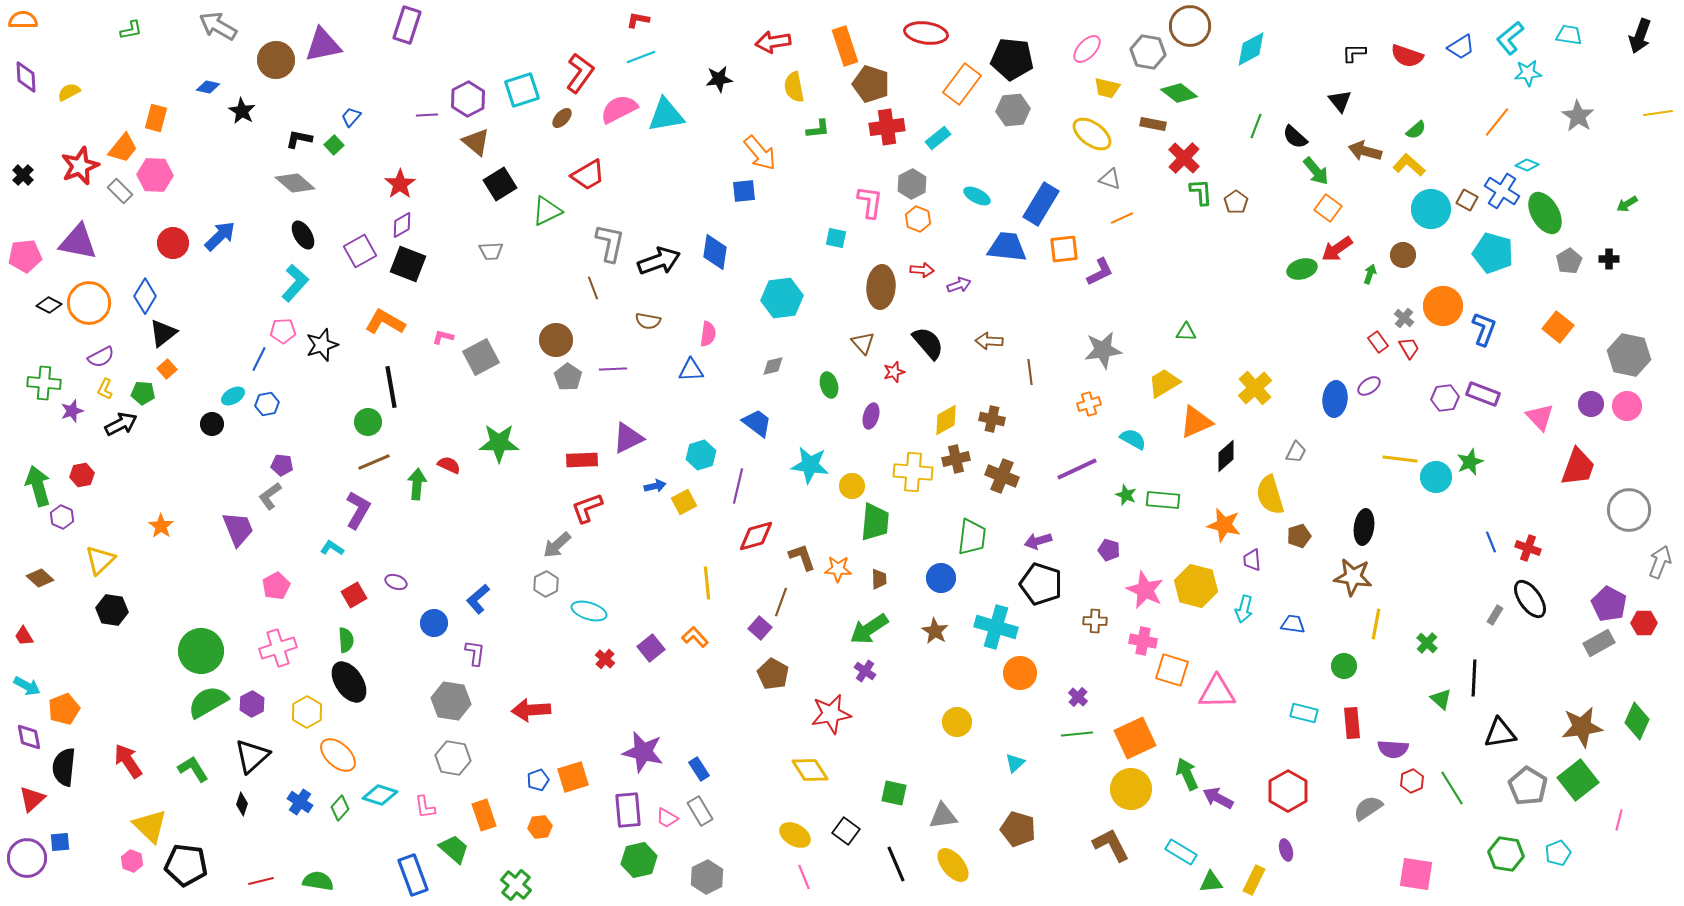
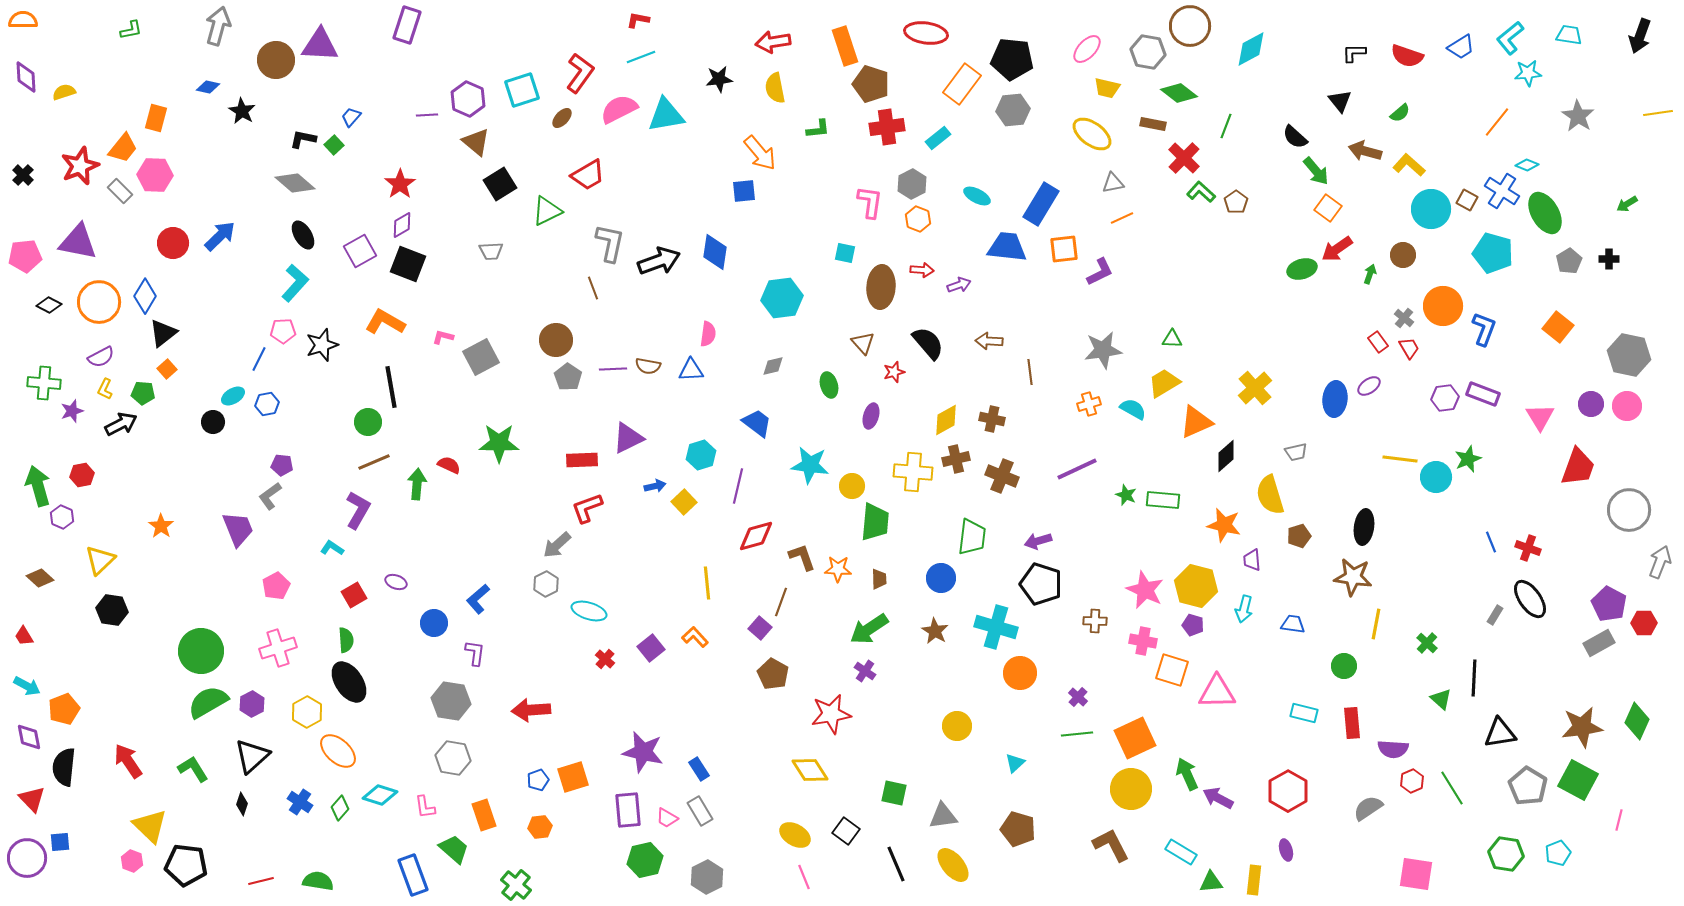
gray arrow at (218, 26): rotated 75 degrees clockwise
purple triangle at (323, 45): moved 3 px left; rotated 15 degrees clockwise
yellow semicircle at (794, 87): moved 19 px left, 1 px down
yellow semicircle at (69, 92): moved 5 px left; rotated 10 degrees clockwise
purple hexagon at (468, 99): rotated 8 degrees counterclockwise
green line at (1256, 126): moved 30 px left
green semicircle at (1416, 130): moved 16 px left, 17 px up
black L-shape at (299, 139): moved 4 px right
gray triangle at (1110, 179): moved 3 px right, 4 px down; rotated 30 degrees counterclockwise
green L-shape at (1201, 192): rotated 44 degrees counterclockwise
cyan square at (836, 238): moved 9 px right, 15 px down
orange circle at (89, 303): moved 10 px right, 1 px up
brown semicircle at (648, 321): moved 45 px down
green triangle at (1186, 332): moved 14 px left, 7 px down
pink triangle at (1540, 417): rotated 12 degrees clockwise
black circle at (212, 424): moved 1 px right, 2 px up
cyan semicircle at (1133, 439): moved 30 px up
gray trapezoid at (1296, 452): rotated 50 degrees clockwise
green star at (1470, 462): moved 2 px left, 3 px up
yellow square at (684, 502): rotated 15 degrees counterclockwise
purple pentagon at (1109, 550): moved 84 px right, 75 px down
yellow circle at (957, 722): moved 4 px down
orange ellipse at (338, 755): moved 4 px up
green square at (1578, 780): rotated 24 degrees counterclockwise
red triangle at (32, 799): rotated 32 degrees counterclockwise
green hexagon at (639, 860): moved 6 px right
yellow rectangle at (1254, 880): rotated 20 degrees counterclockwise
